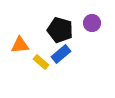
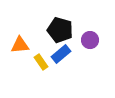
purple circle: moved 2 px left, 17 px down
yellow rectangle: rotated 14 degrees clockwise
